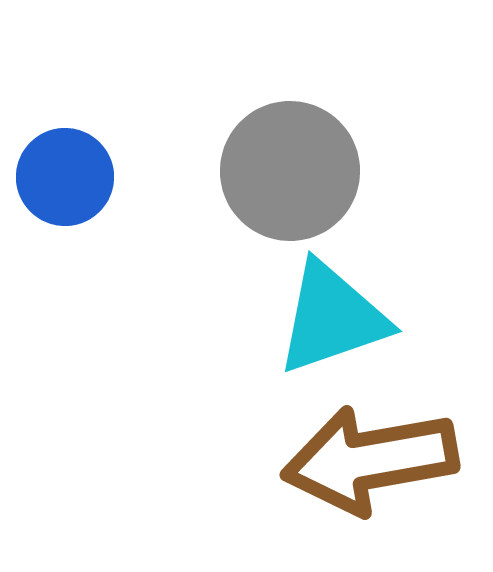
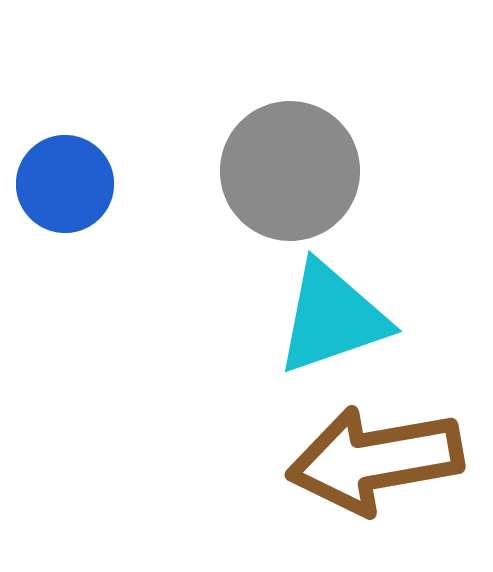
blue circle: moved 7 px down
brown arrow: moved 5 px right
